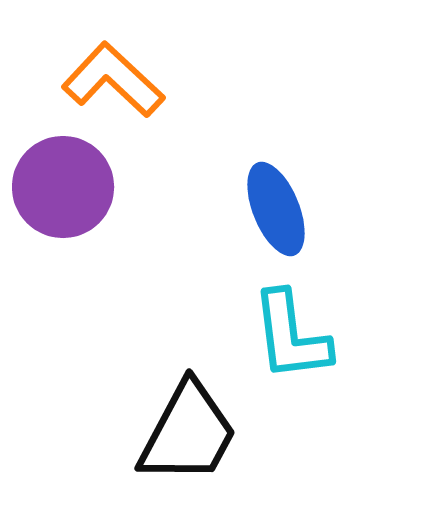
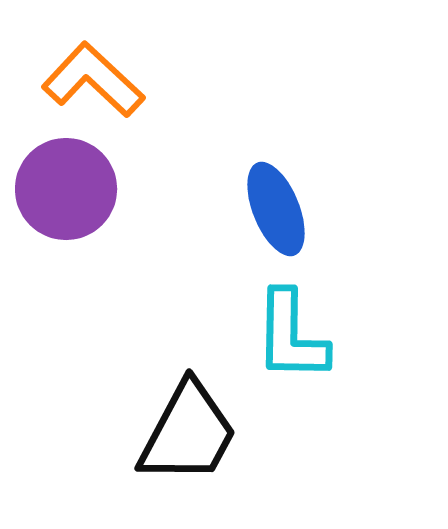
orange L-shape: moved 20 px left
purple circle: moved 3 px right, 2 px down
cyan L-shape: rotated 8 degrees clockwise
